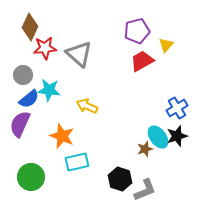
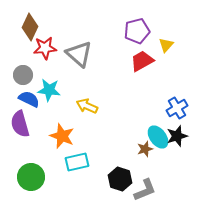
blue semicircle: rotated 115 degrees counterclockwise
purple semicircle: rotated 40 degrees counterclockwise
